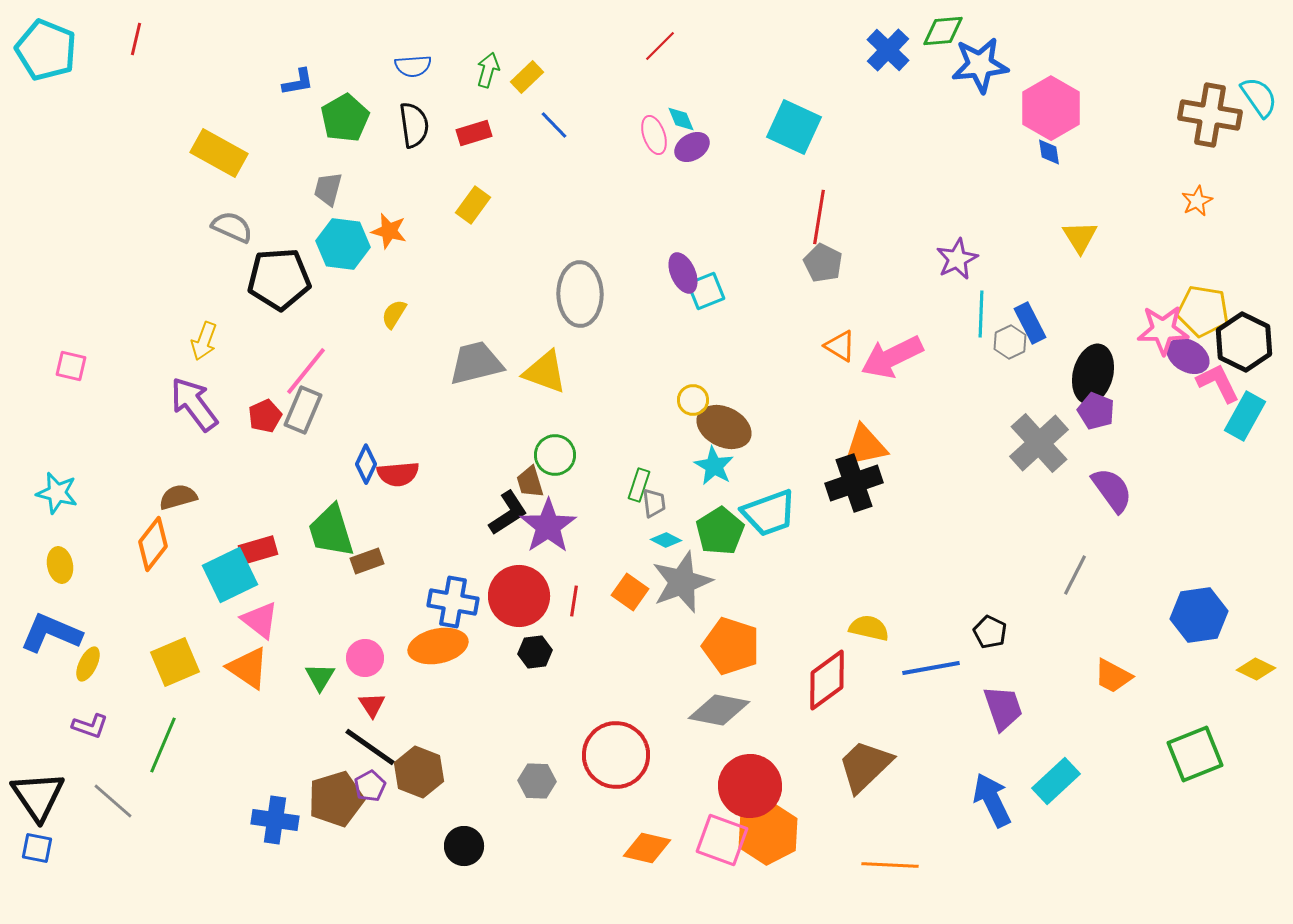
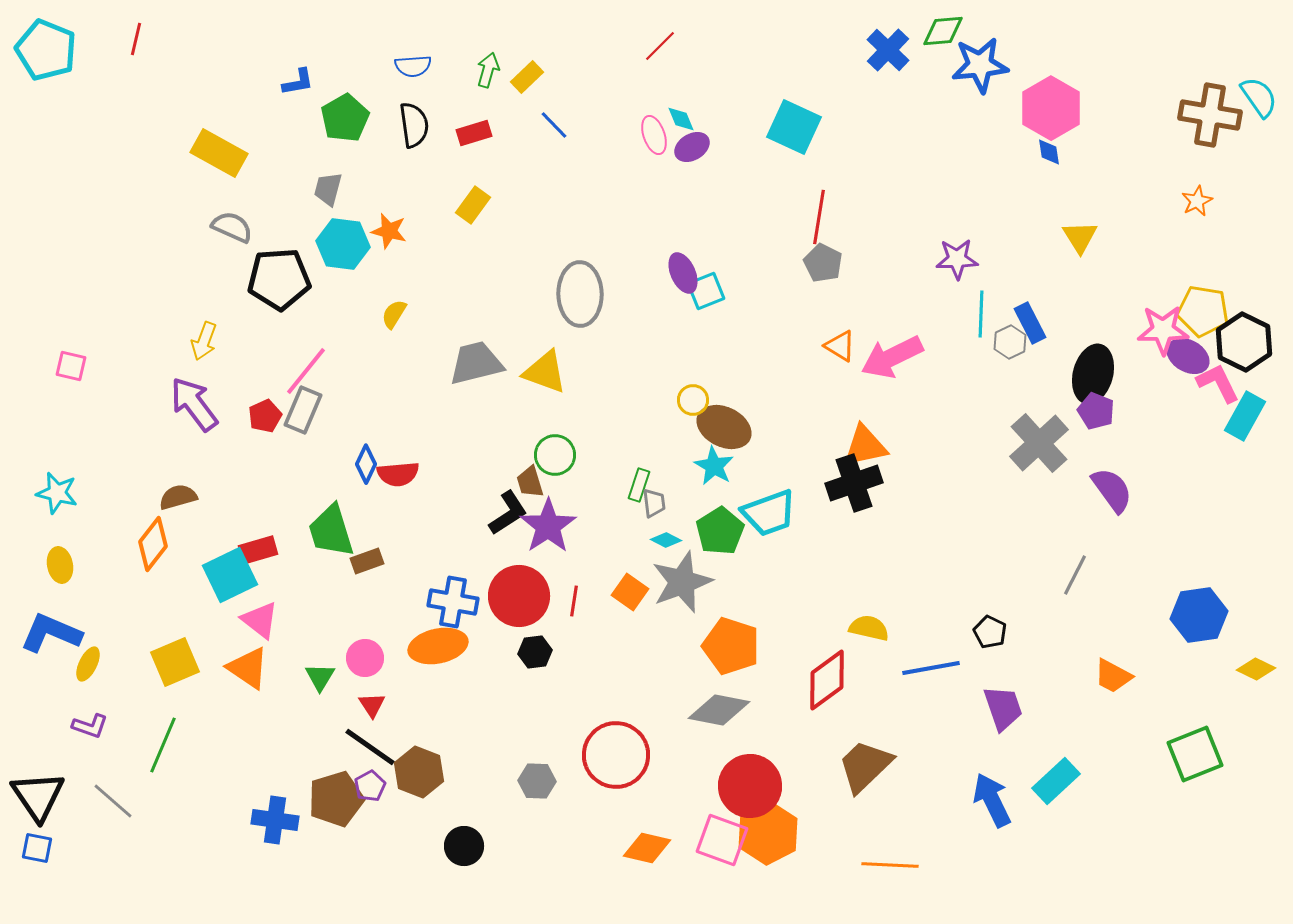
purple star at (957, 259): rotated 24 degrees clockwise
